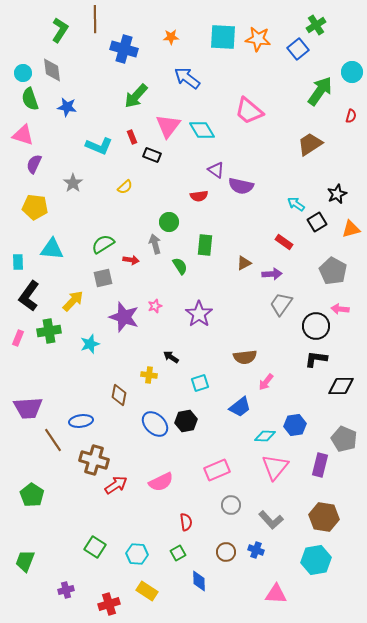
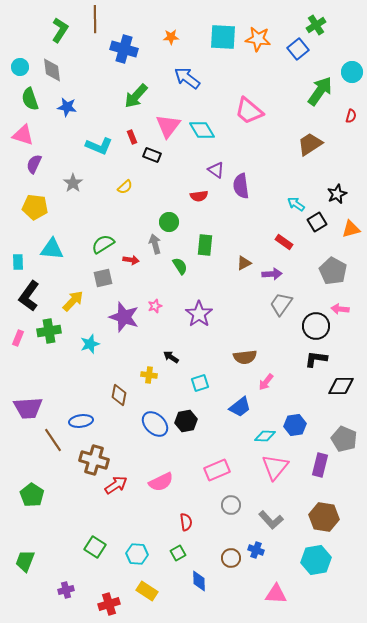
cyan circle at (23, 73): moved 3 px left, 6 px up
purple semicircle at (241, 186): rotated 70 degrees clockwise
brown circle at (226, 552): moved 5 px right, 6 px down
